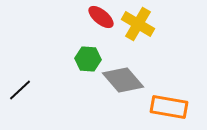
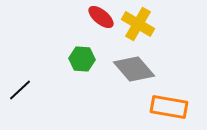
green hexagon: moved 6 px left
gray diamond: moved 11 px right, 11 px up
